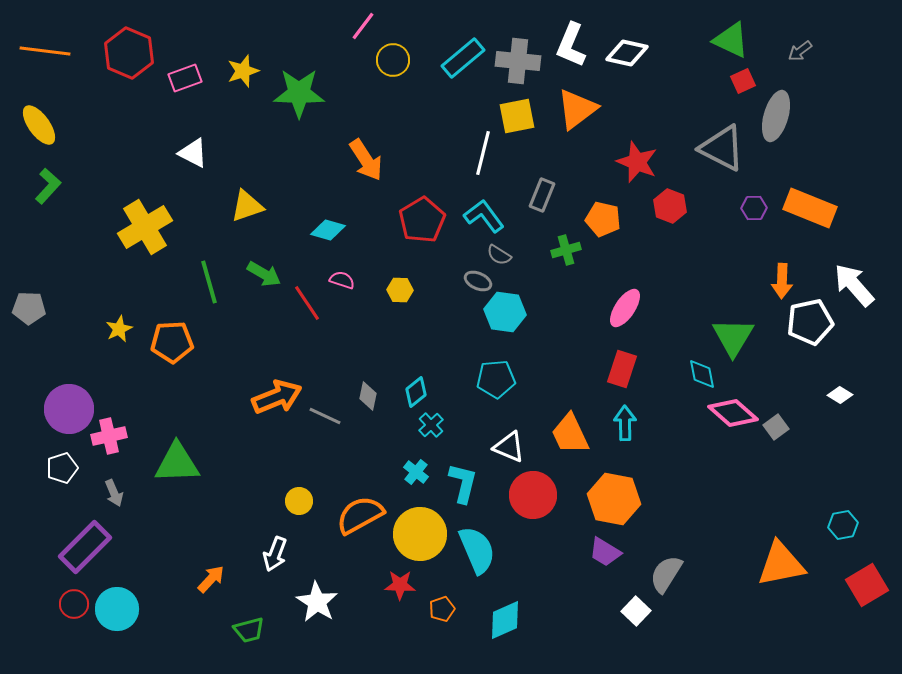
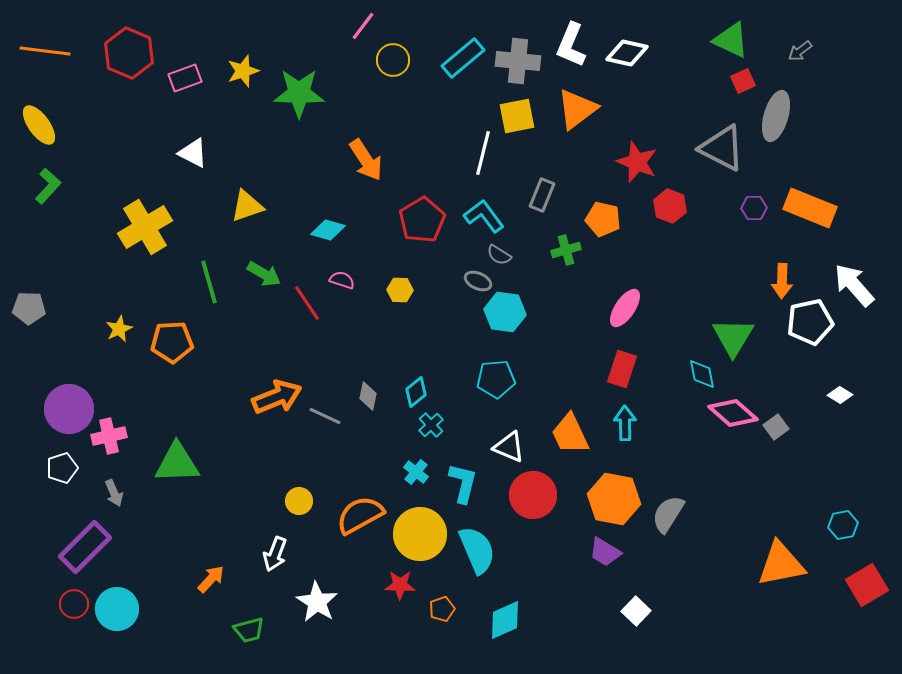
gray semicircle at (666, 574): moved 2 px right, 60 px up
